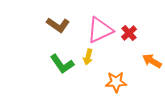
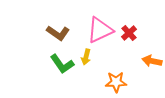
brown L-shape: moved 8 px down
yellow arrow: moved 2 px left
orange arrow: rotated 18 degrees counterclockwise
